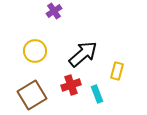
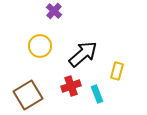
purple cross: rotated 14 degrees counterclockwise
yellow circle: moved 5 px right, 5 px up
red cross: moved 1 px down
brown square: moved 4 px left
